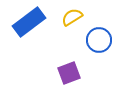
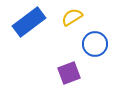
blue circle: moved 4 px left, 4 px down
